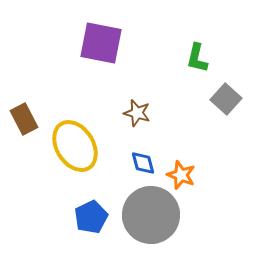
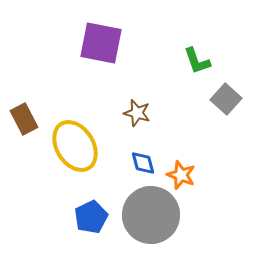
green L-shape: moved 3 px down; rotated 32 degrees counterclockwise
